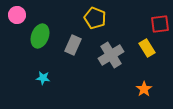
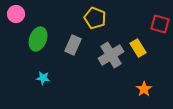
pink circle: moved 1 px left, 1 px up
red square: rotated 24 degrees clockwise
green ellipse: moved 2 px left, 3 px down
yellow rectangle: moved 9 px left
